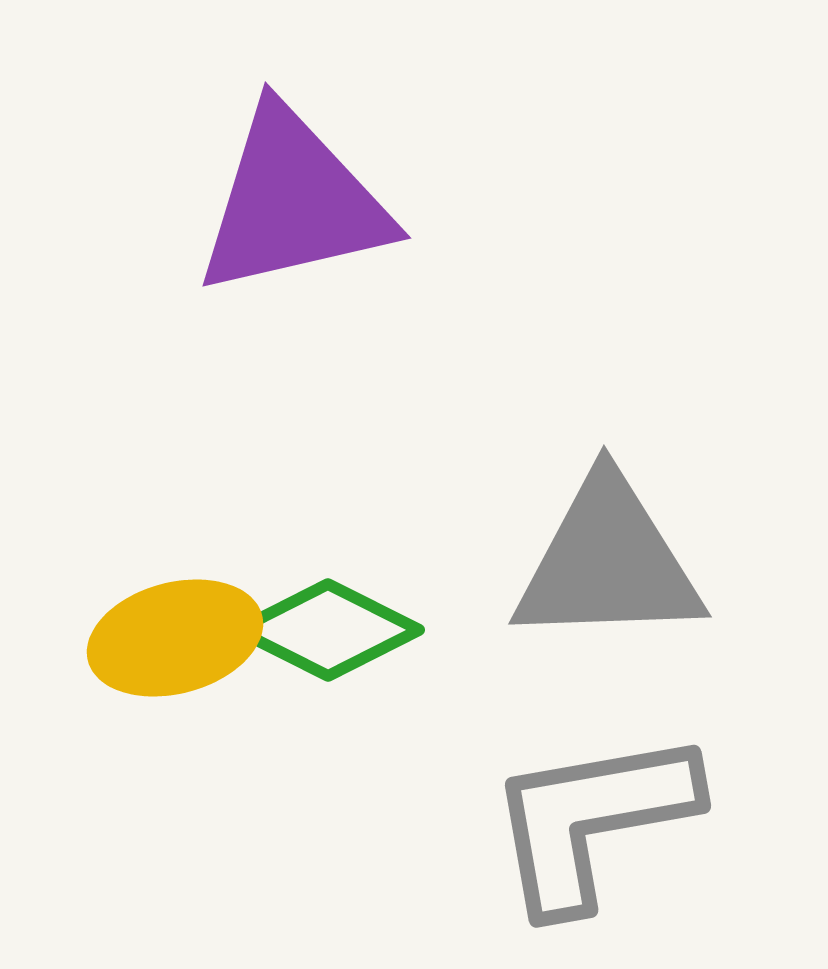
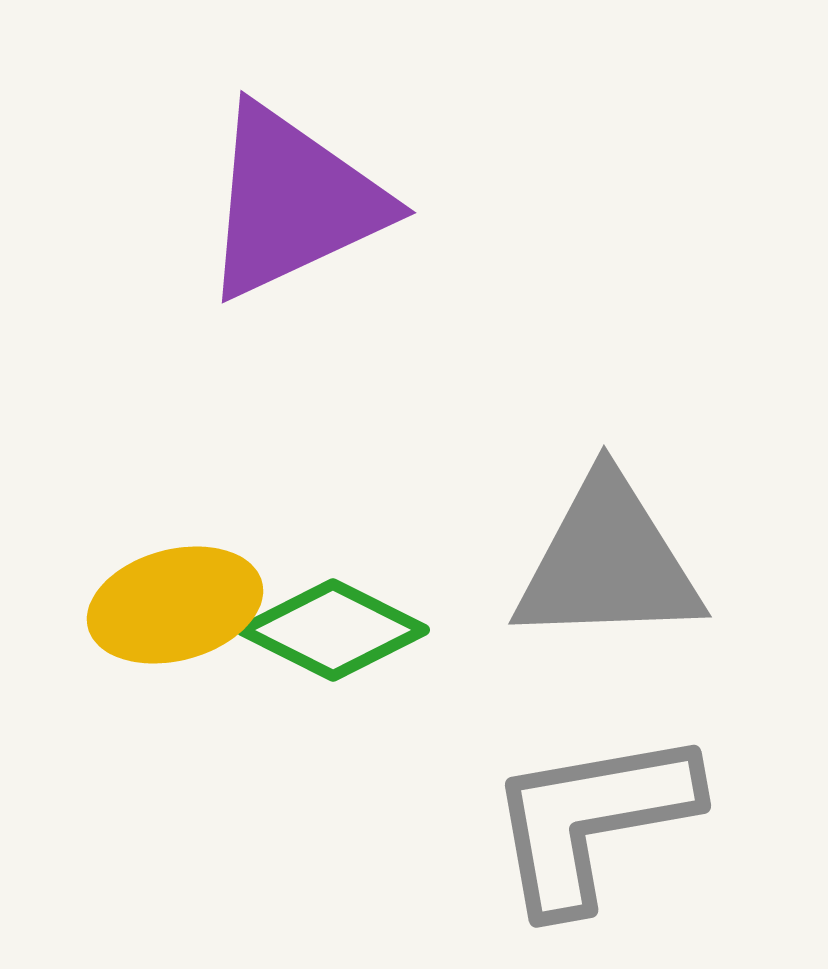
purple triangle: rotated 12 degrees counterclockwise
green diamond: moved 5 px right
yellow ellipse: moved 33 px up
